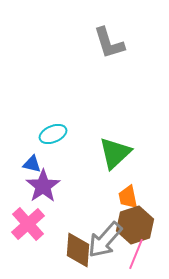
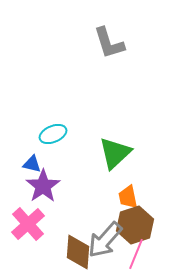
brown diamond: moved 2 px down
